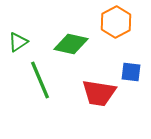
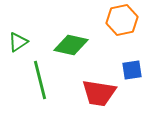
orange hexagon: moved 6 px right, 2 px up; rotated 16 degrees clockwise
green diamond: moved 1 px down
blue square: moved 1 px right, 2 px up; rotated 15 degrees counterclockwise
green line: rotated 9 degrees clockwise
